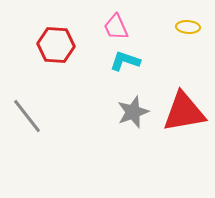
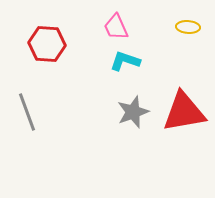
red hexagon: moved 9 px left, 1 px up
gray line: moved 4 px up; rotated 18 degrees clockwise
